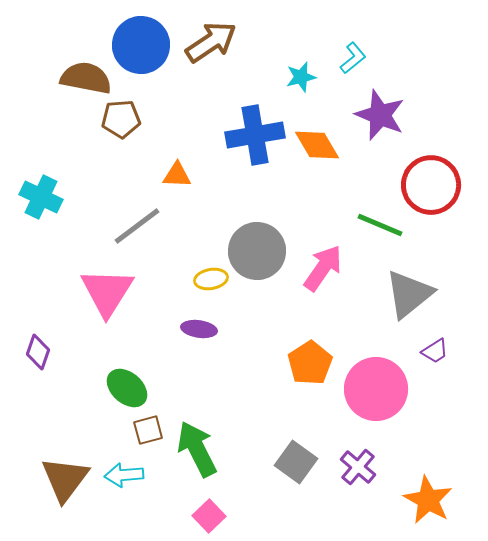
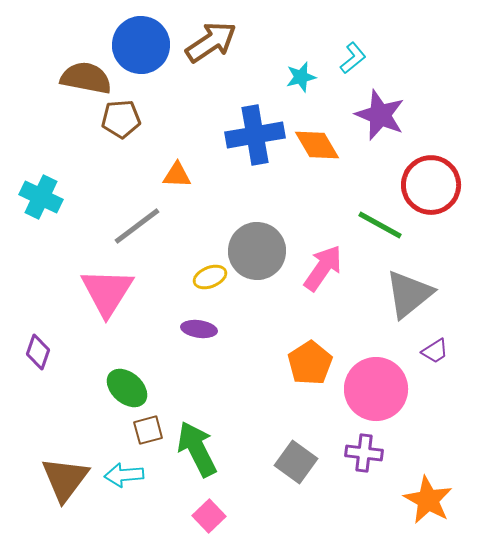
green line: rotated 6 degrees clockwise
yellow ellipse: moved 1 px left, 2 px up; rotated 12 degrees counterclockwise
purple cross: moved 6 px right, 14 px up; rotated 33 degrees counterclockwise
